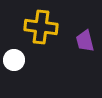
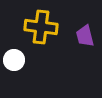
purple trapezoid: moved 5 px up
